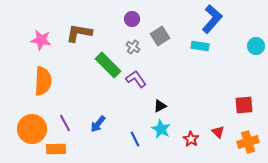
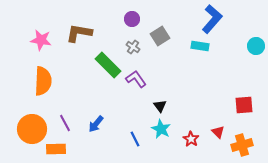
black triangle: rotated 40 degrees counterclockwise
blue arrow: moved 2 px left
orange cross: moved 6 px left, 3 px down
